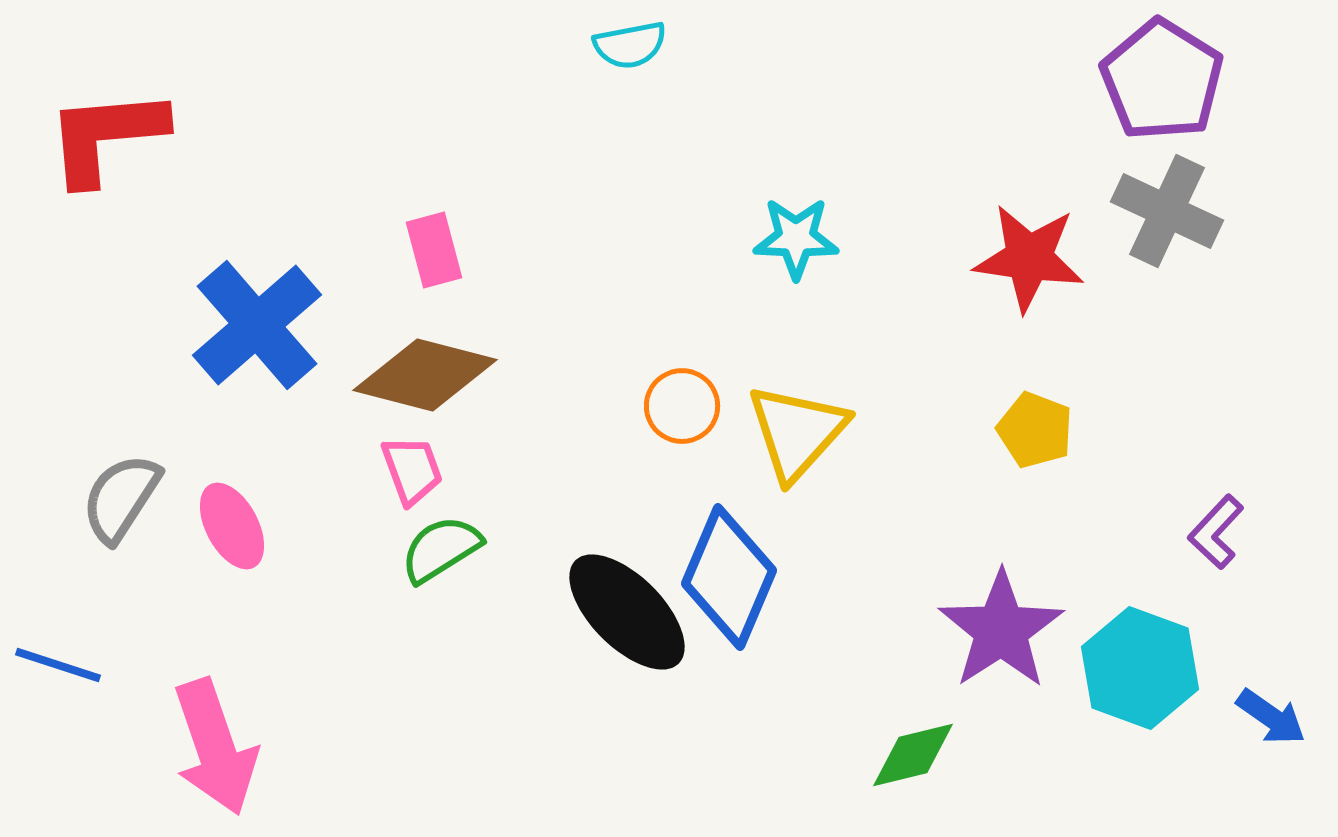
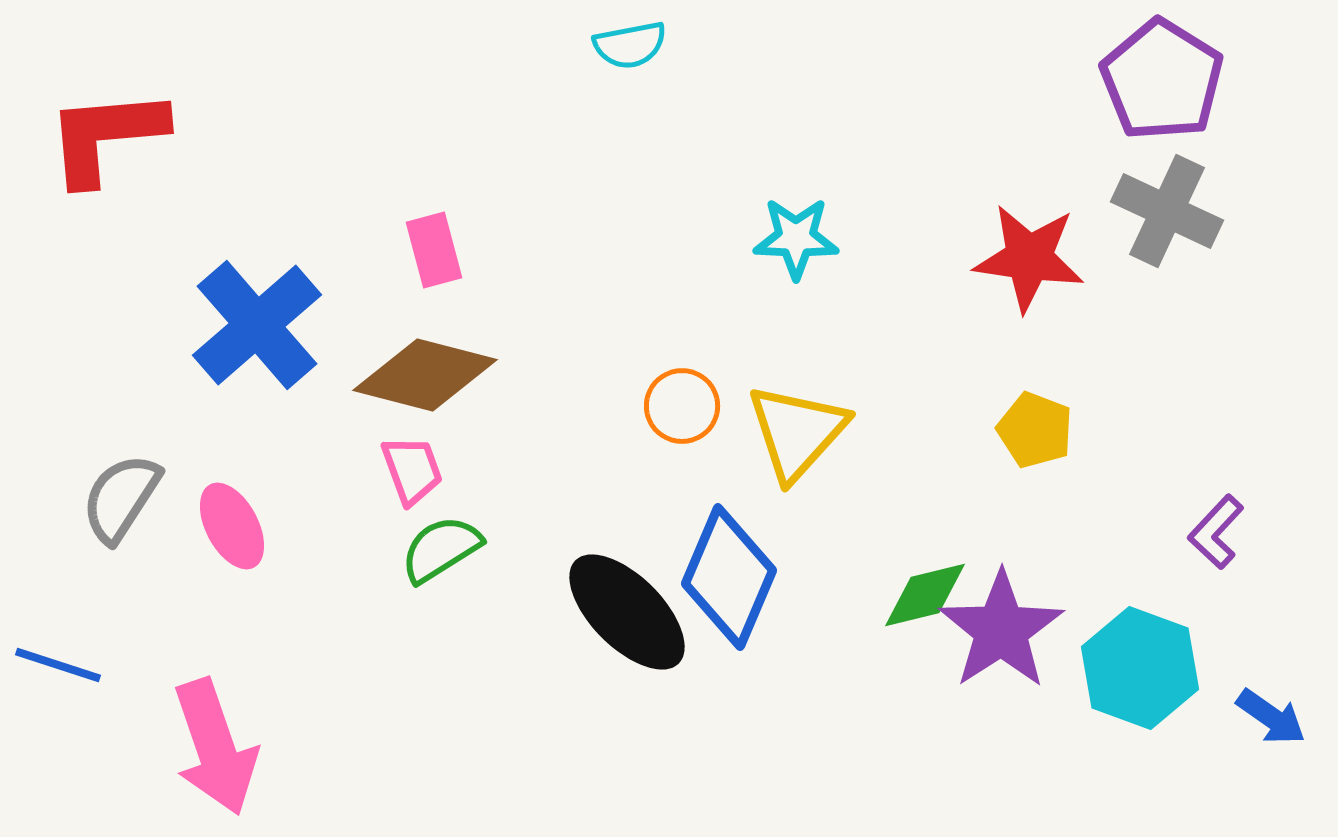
green diamond: moved 12 px right, 160 px up
